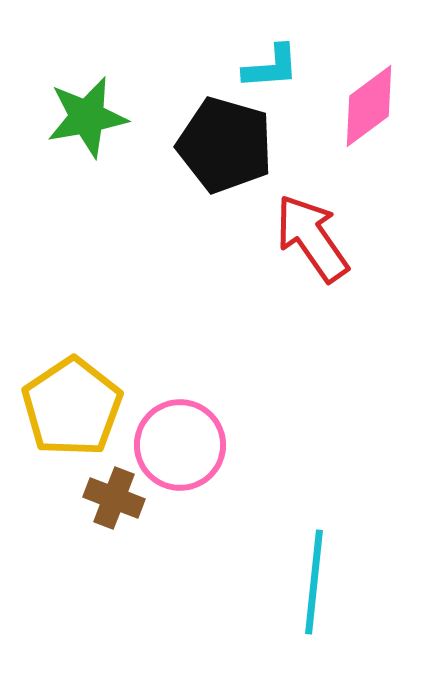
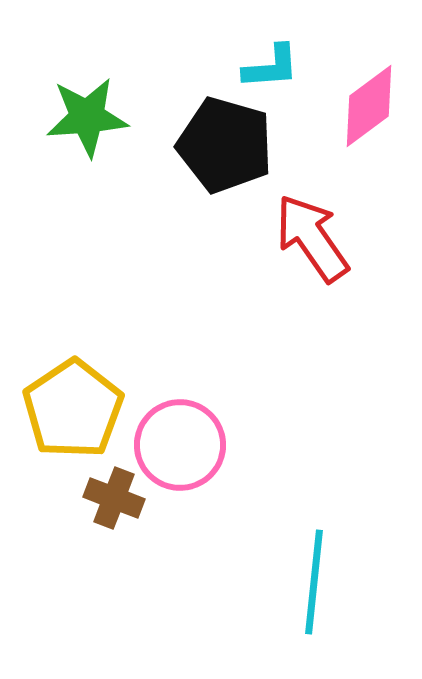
green star: rotated 6 degrees clockwise
yellow pentagon: moved 1 px right, 2 px down
